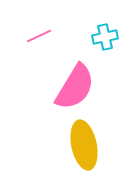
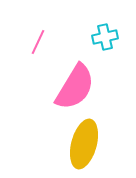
pink line: moved 1 px left, 6 px down; rotated 40 degrees counterclockwise
yellow ellipse: moved 1 px up; rotated 27 degrees clockwise
